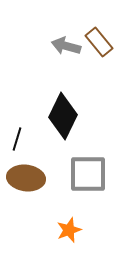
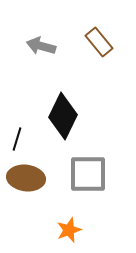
gray arrow: moved 25 px left
